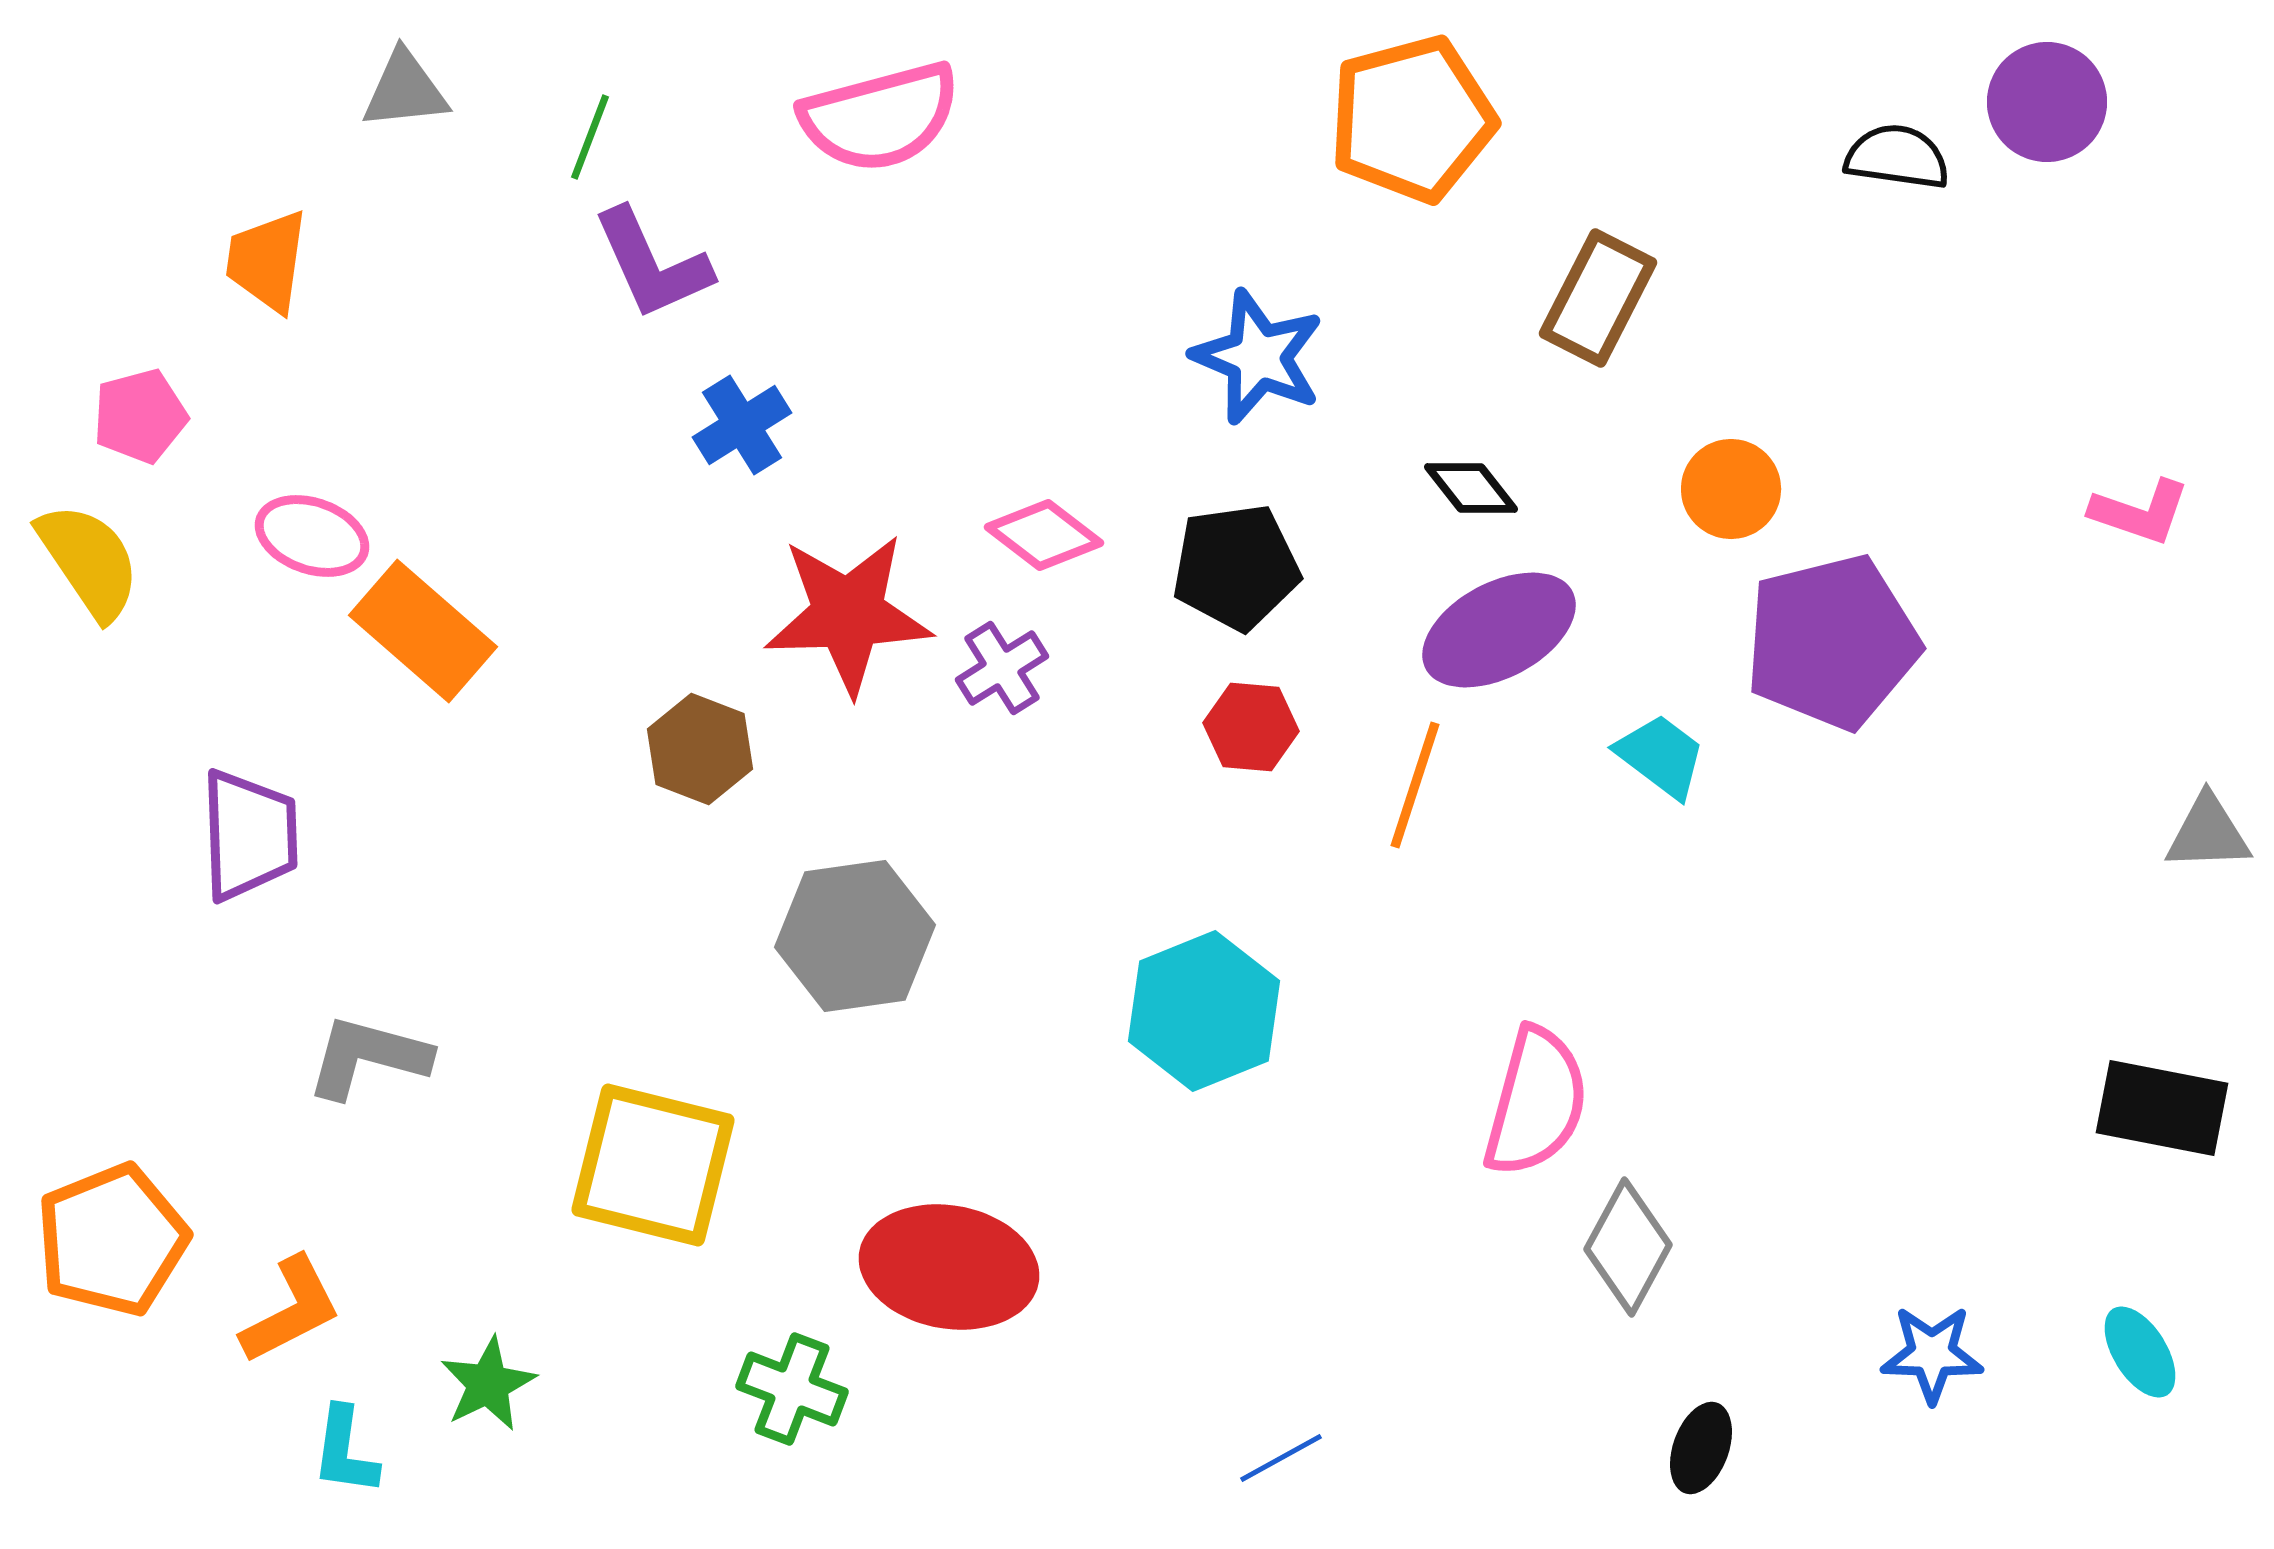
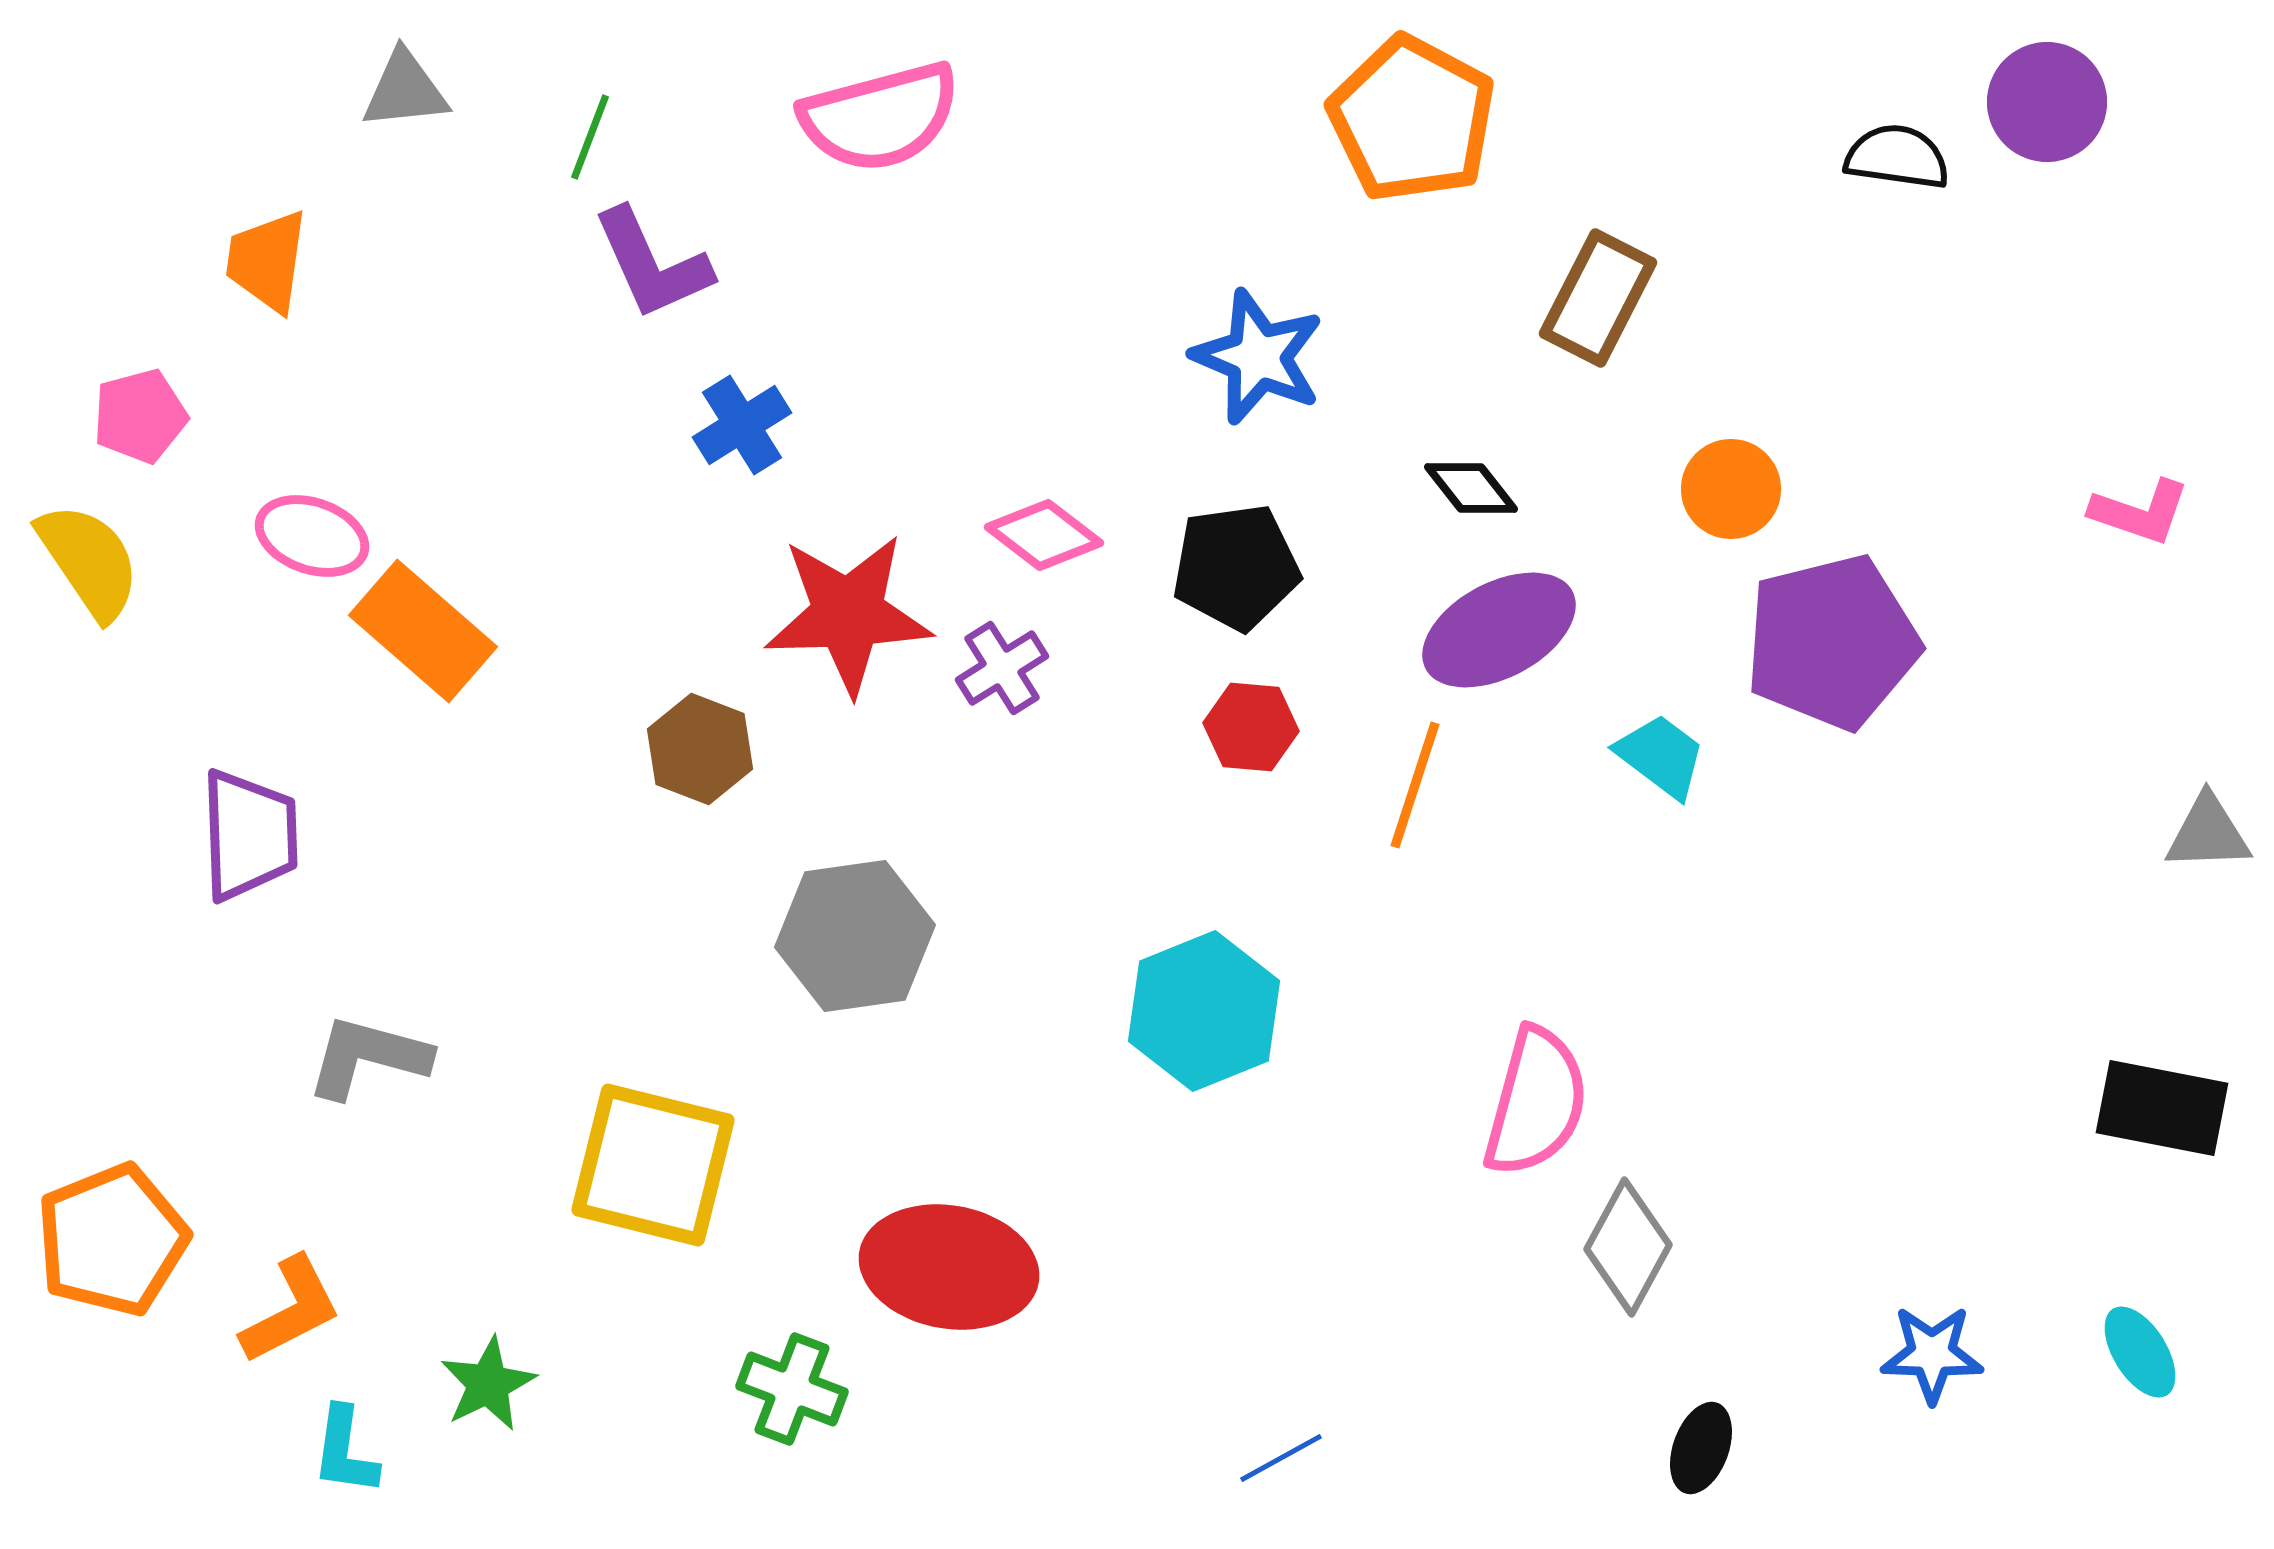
orange pentagon at (1412, 119): rotated 29 degrees counterclockwise
